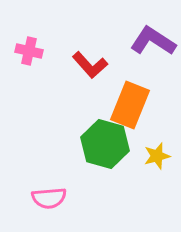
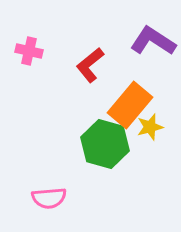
red L-shape: rotated 93 degrees clockwise
orange rectangle: rotated 18 degrees clockwise
yellow star: moved 7 px left, 29 px up
